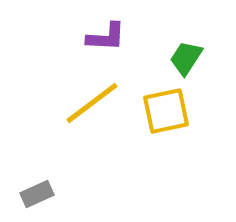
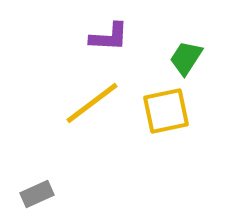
purple L-shape: moved 3 px right
